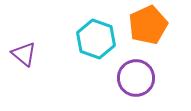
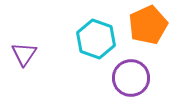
purple triangle: rotated 24 degrees clockwise
purple circle: moved 5 px left
